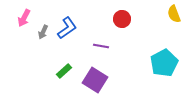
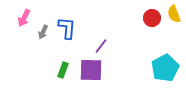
red circle: moved 30 px right, 1 px up
blue L-shape: rotated 50 degrees counterclockwise
purple line: rotated 63 degrees counterclockwise
cyan pentagon: moved 1 px right, 5 px down
green rectangle: moved 1 px left, 1 px up; rotated 28 degrees counterclockwise
purple square: moved 4 px left, 10 px up; rotated 30 degrees counterclockwise
